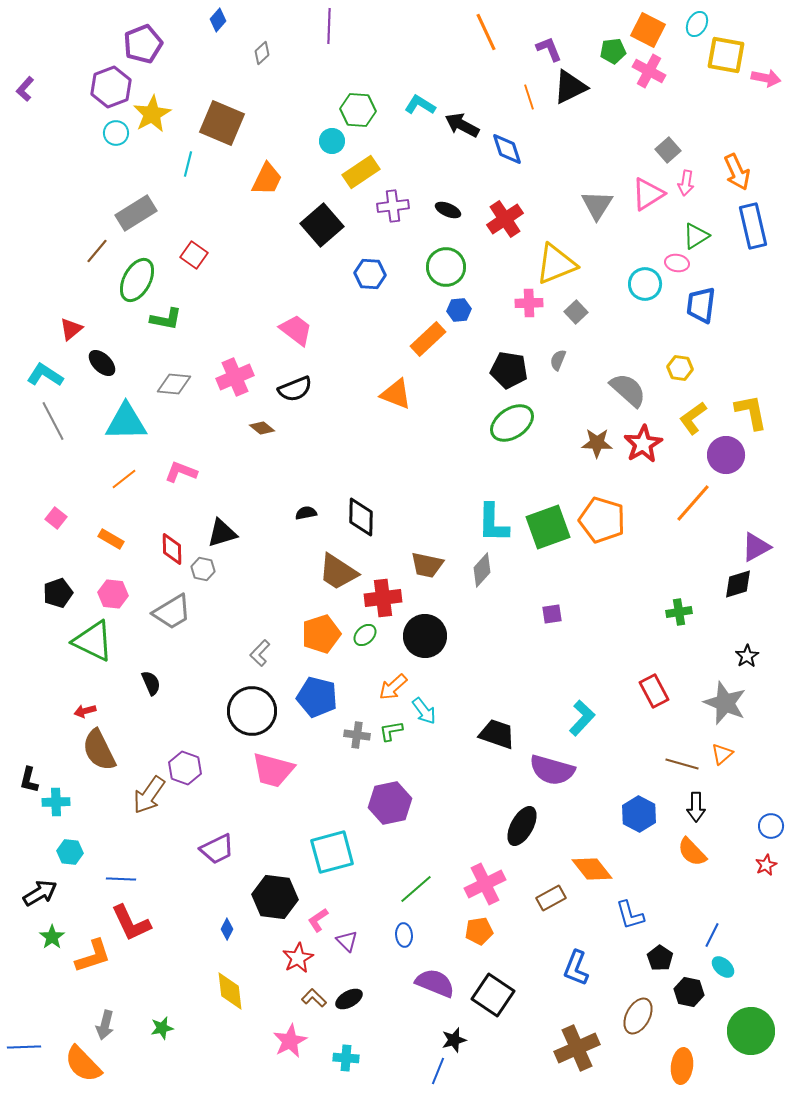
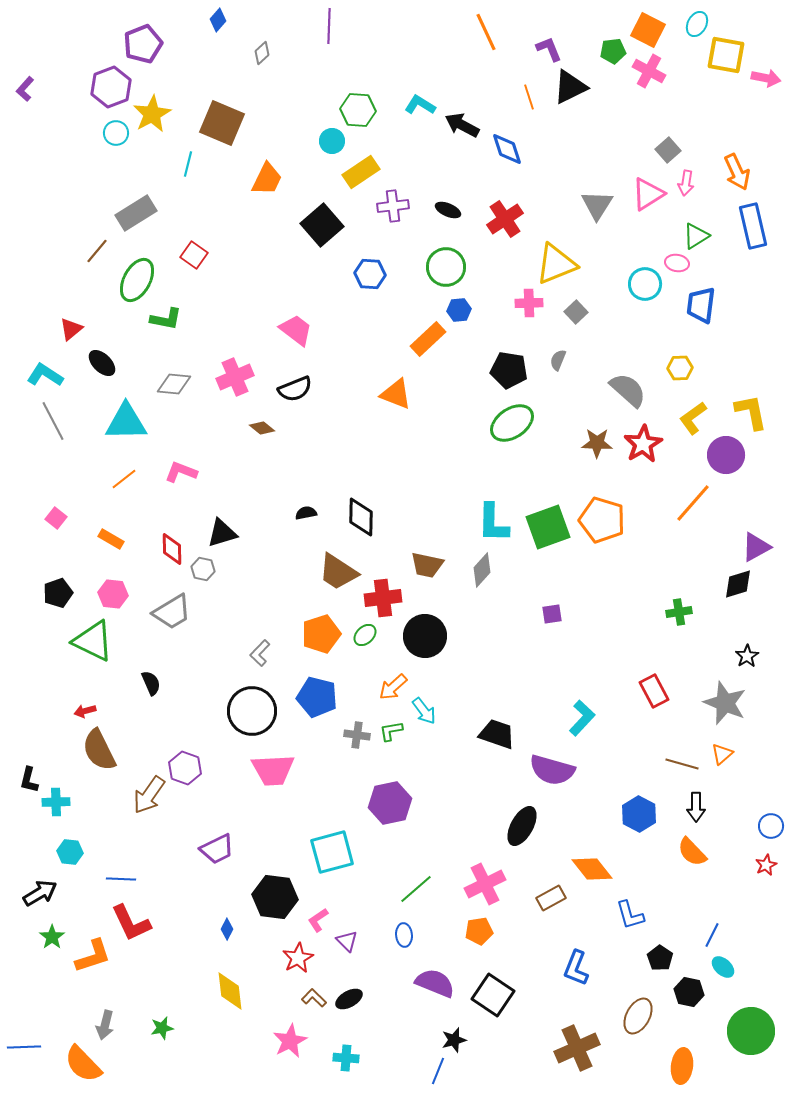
yellow hexagon at (680, 368): rotated 10 degrees counterclockwise
pink trapezoid at (273, 770): rotated 18 degrees counterclockwise
